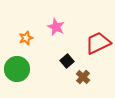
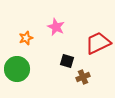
black square: rotated 32 degrees counterclockwise
brown cross: rotated 24 degrees clockwise
